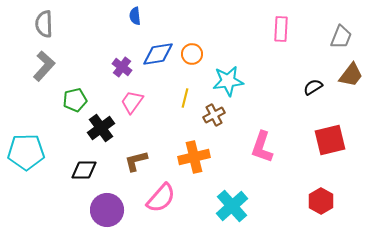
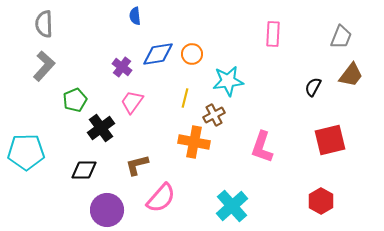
pink rectangle: moved 8 px left, 5 px down
black semicircle: rotated 30 degrees counterclockwise
green pentagon: rotated 10 degrees counterclockwise
orange cross: moved 15 px up; rotated 24 degrees clockwise
brown L-shape: moved 1 px right, 4 px down
